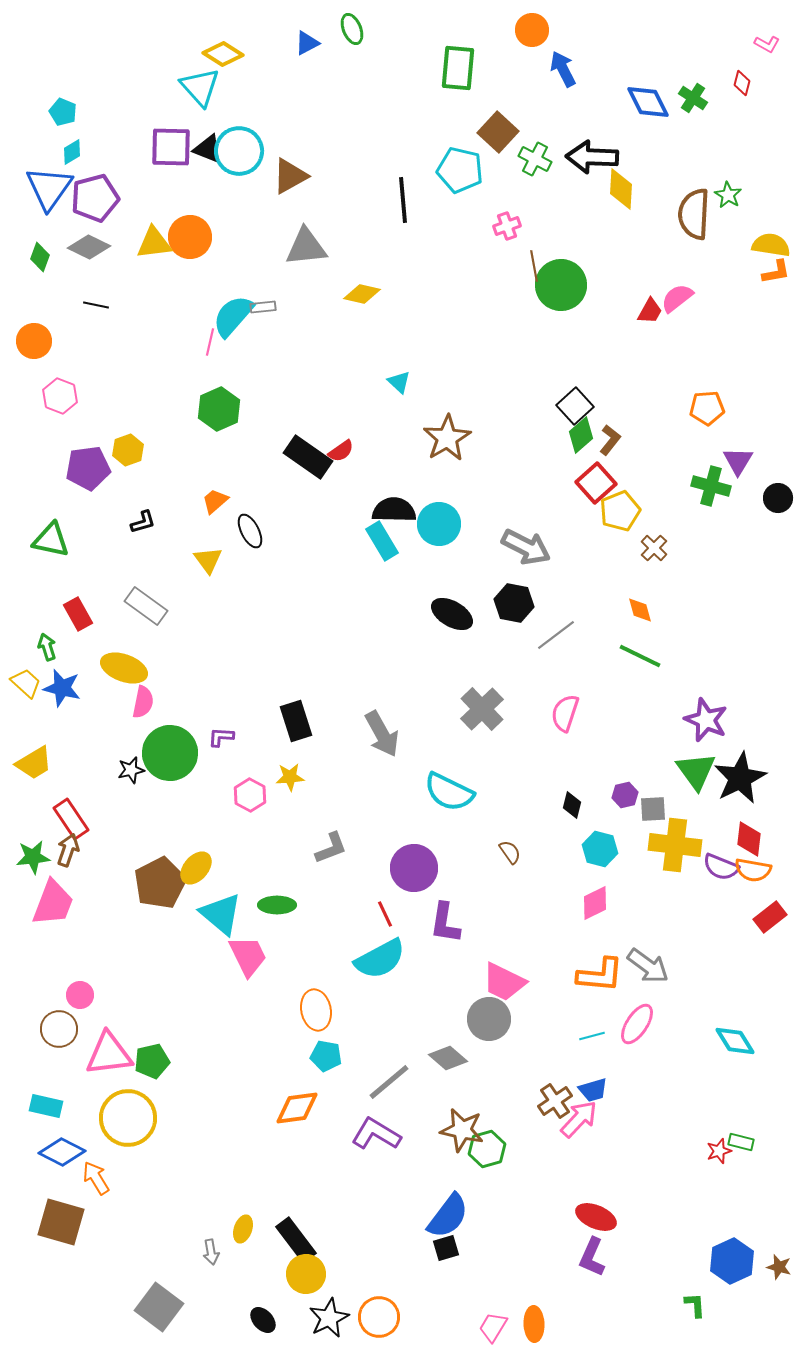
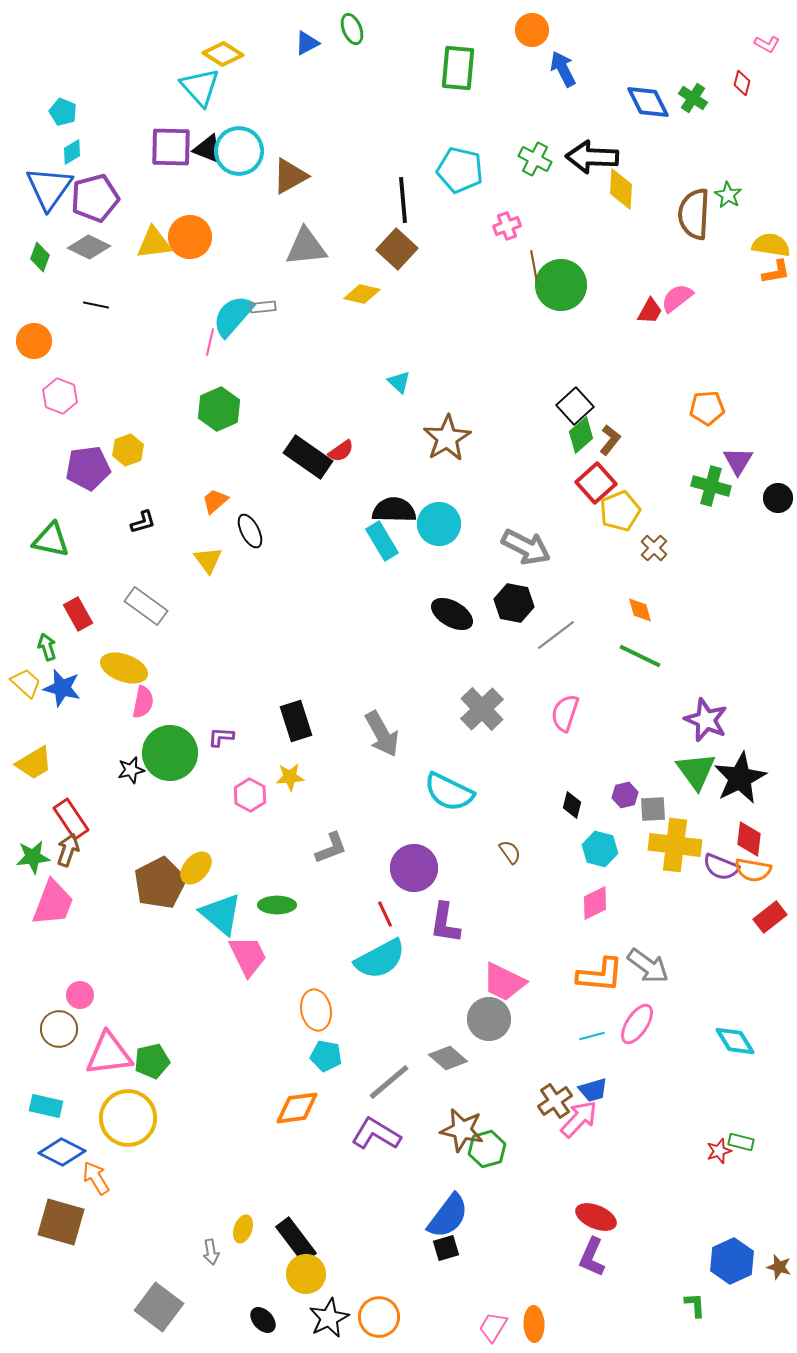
brown square at (498, 132): moved 101 px left, 117 px down
